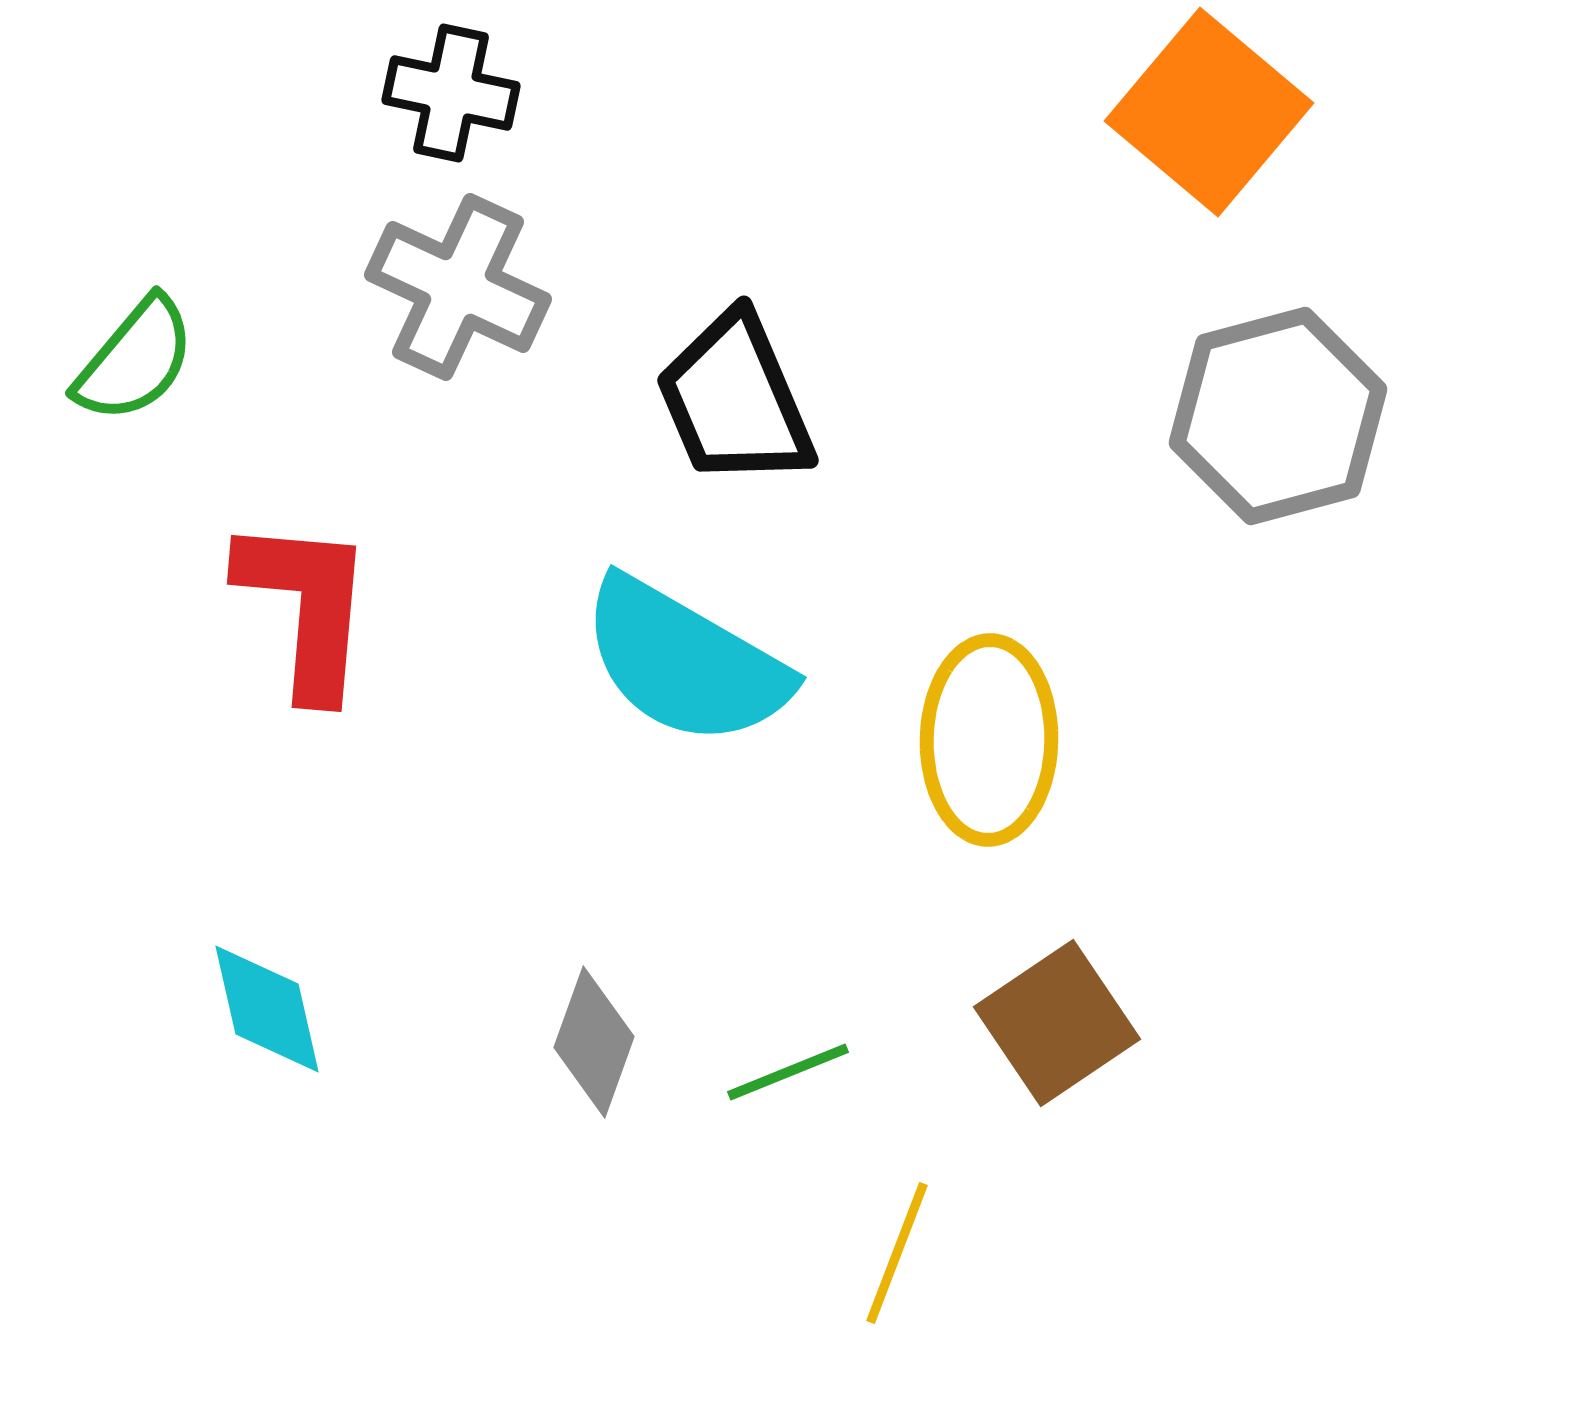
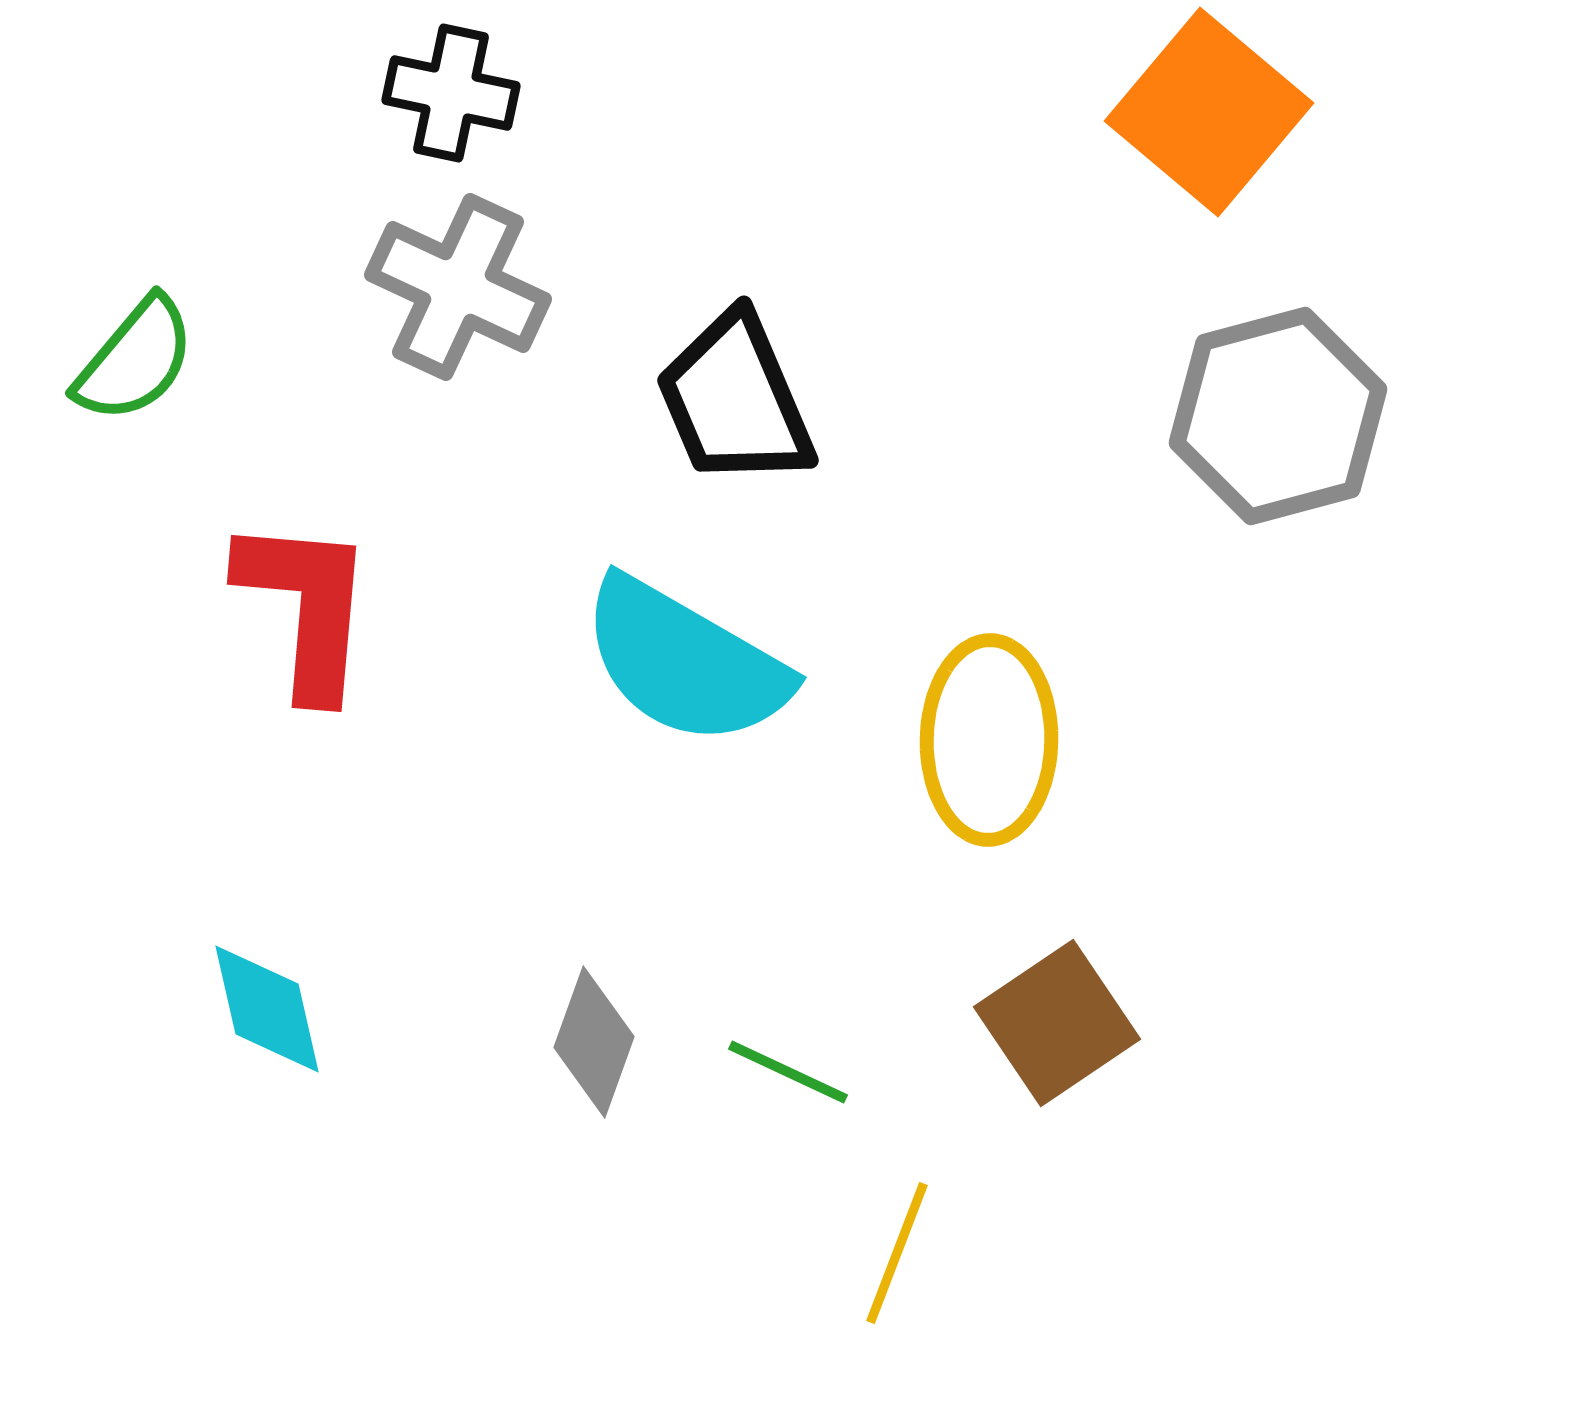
green line: rotated 47 degrees clockwise
